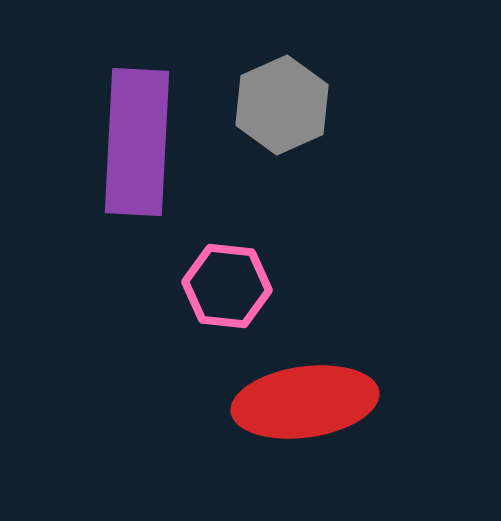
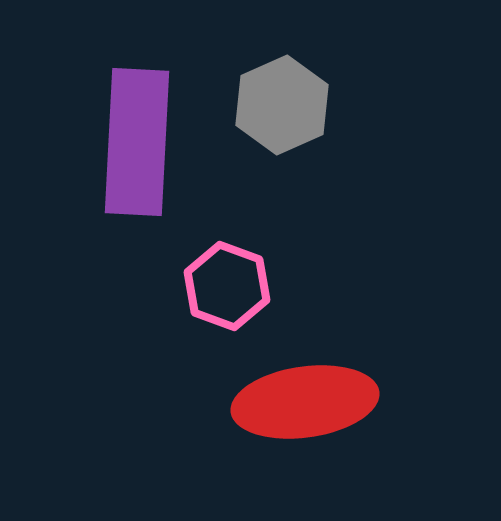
pink hexagon: rotated 14 degrees clockwise
